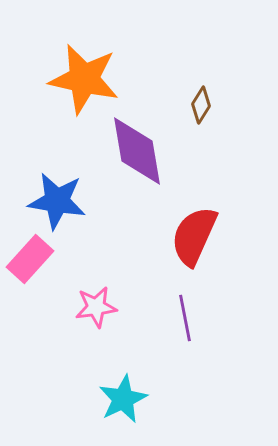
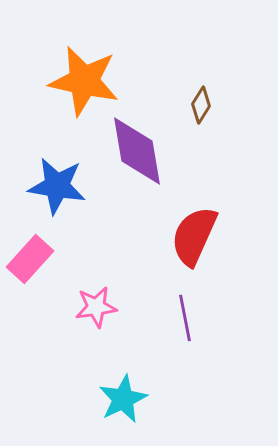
orange star: moved 2 px down
blue star: moved 15 px up
